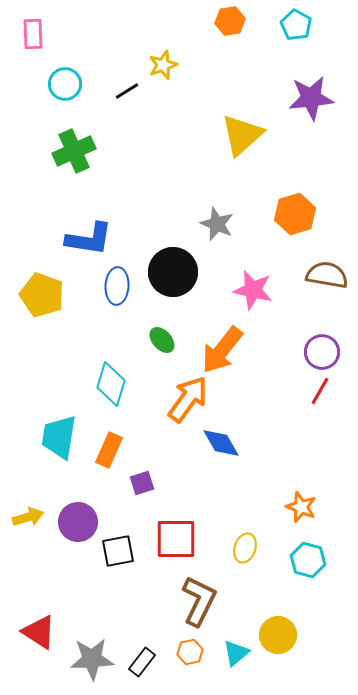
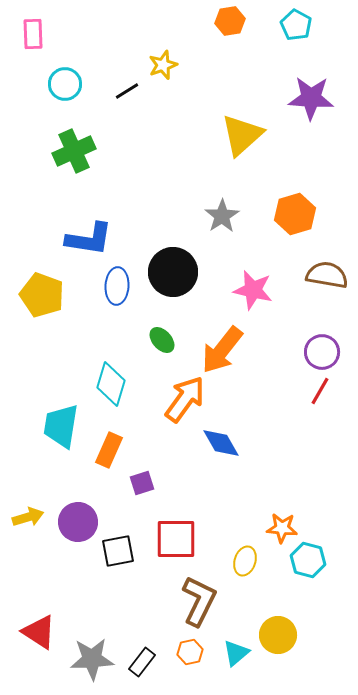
purple star at (311, 98): rotated 9 degrees clockwise
gray star at (217, 224): moved 5 px right, 8 px up; rotated 16 degrees clockwise
orange arrow at (188, 399): moved 3 px left
cyan trapezoid at (59, 437): moved 2 px right, 11 px up
orange star at (301, 507): moved 19 px left, 21 px down; rotated 16 degrees counterclockwise
yellow ellipse at (245, 548): moved 13 px down
